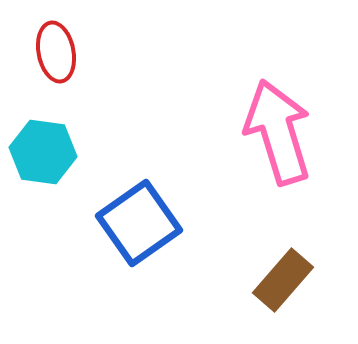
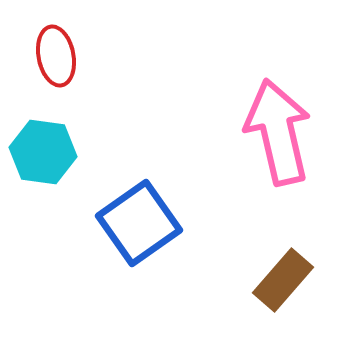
red ellipse: moved 4 px down
pink arrow: rotated 4 degrees clockwise
